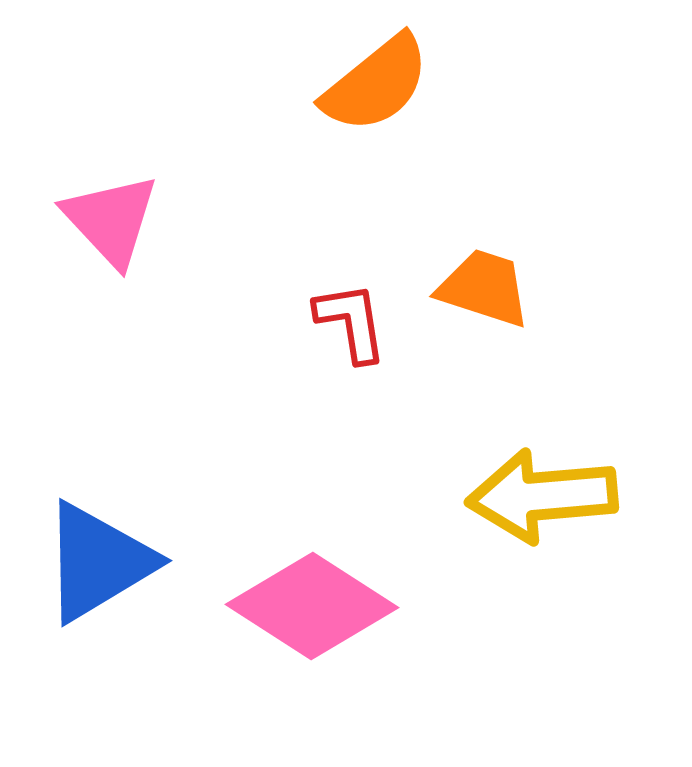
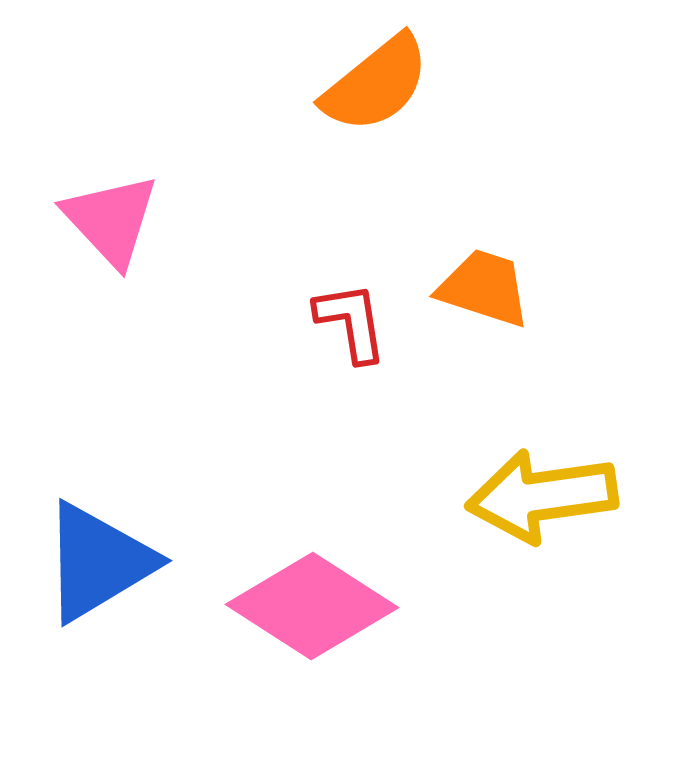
yellow arrow: rotated 3 degrees counterclockwise
